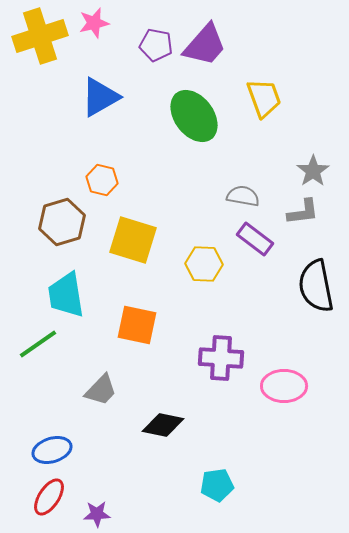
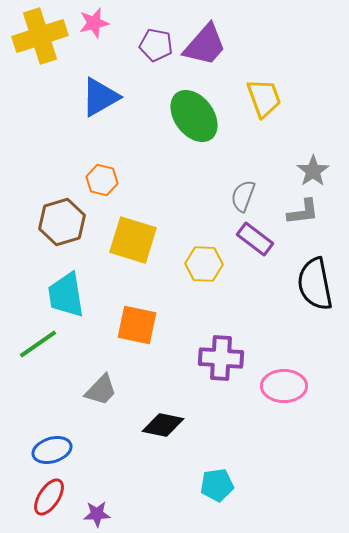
gray semicircle: rotated 80 degrees counterclockwise
black semicircle: moved 1 px left, 2 px up
